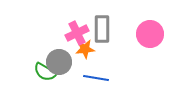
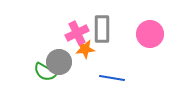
blue line: moved 16 px right
